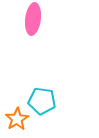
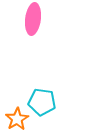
cyan pentagon: moved 1 px down
